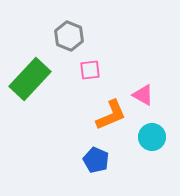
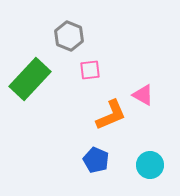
cyan circle: moved 2 px left, 28 px down
